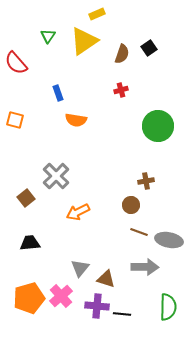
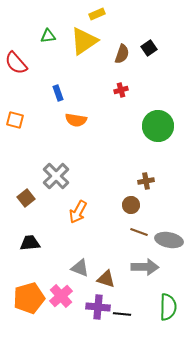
green triangle: rotated 49 degrees clockwise
orange arrow: rotated 35 degrees counterclockwise
gray triangle: rotated 48 degrees counterclockwise
purple cross: moved 1 px right, 1 px down
